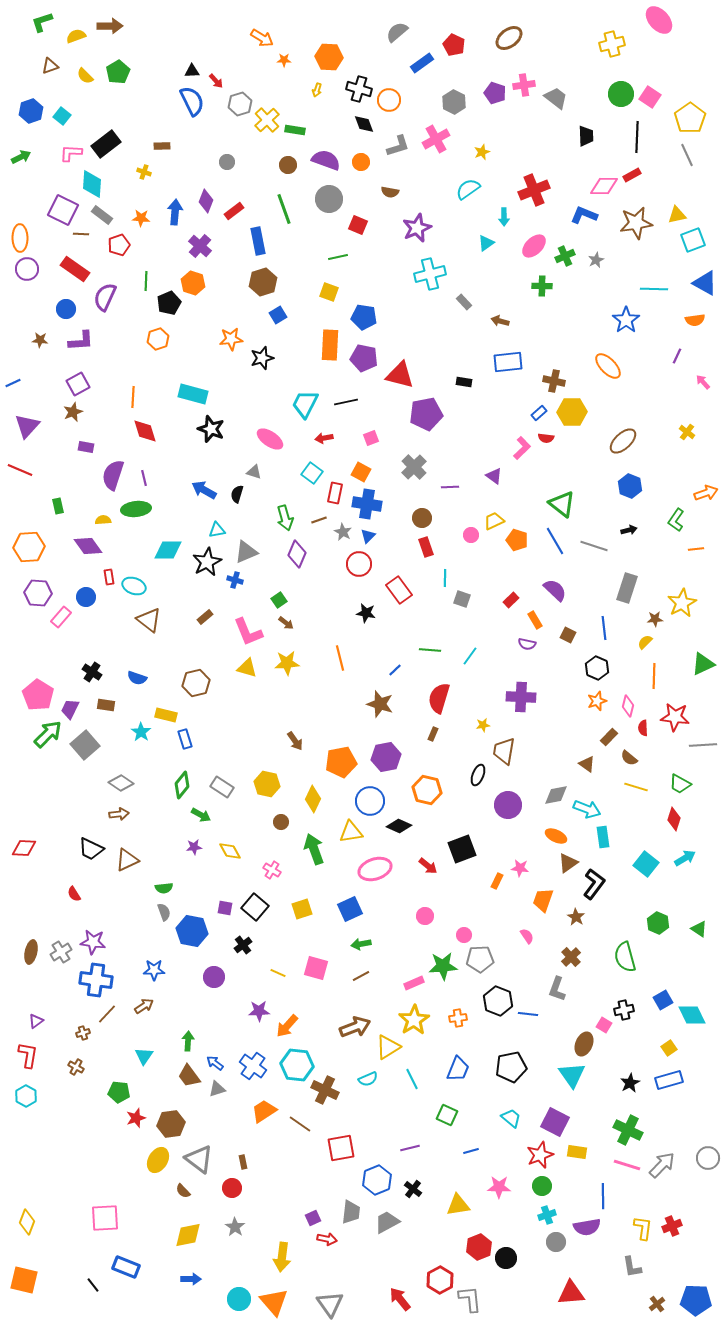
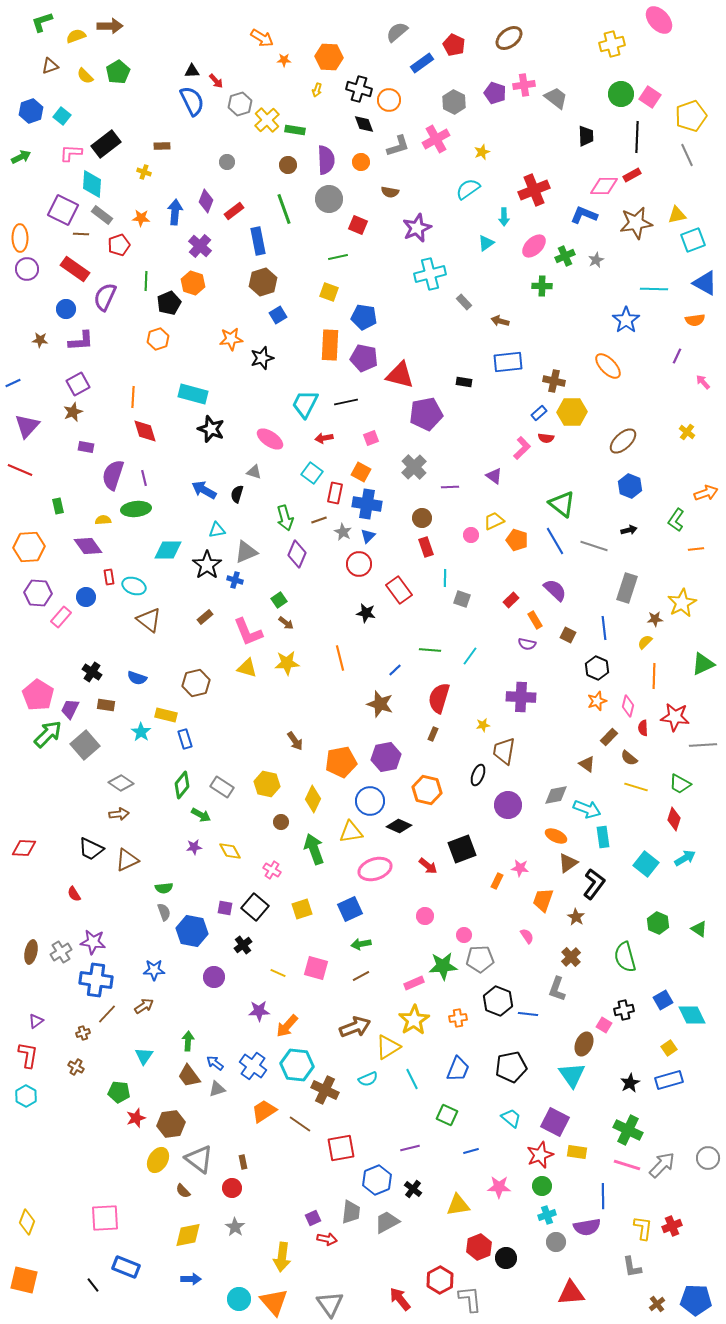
yellow pentagon at (690, 118): moved 1 px right, 2 px up; rotated 16 degrees clockwise
purple semicircle at (326, 160): rotated 68 degrees clockwise
black star at (207, 562): moved 3 px down; rotated 8 degrees counterclockwise
